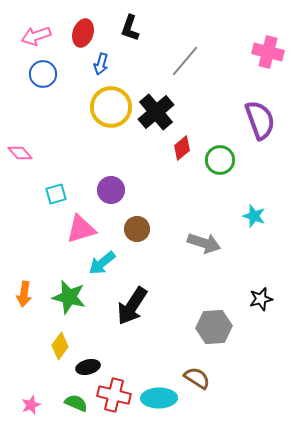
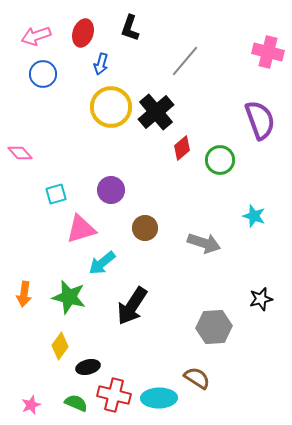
brown circle: moved 8 px right, 1 px up
